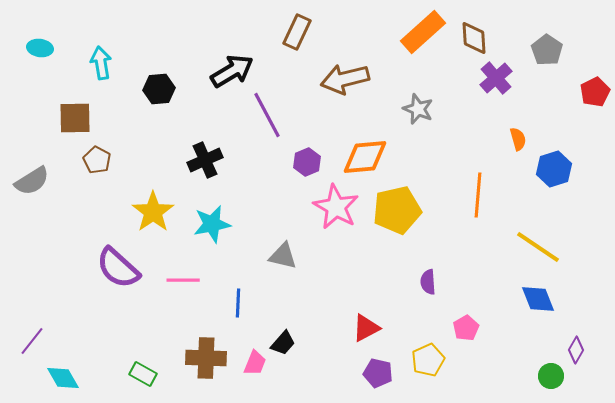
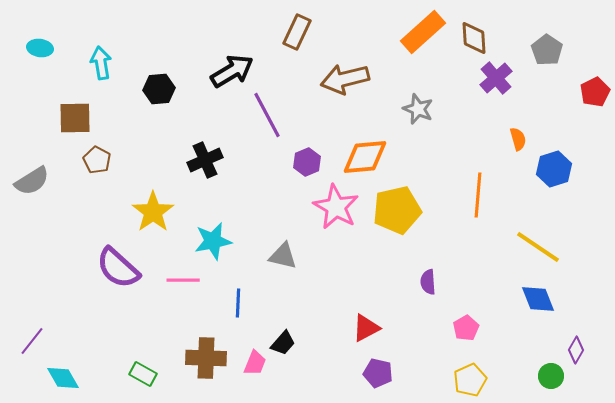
cyan star at (212, 224): moved 1 px right, 17 px down
yellow pentagon at (428, 360): moved 42 px right, 20 px down
